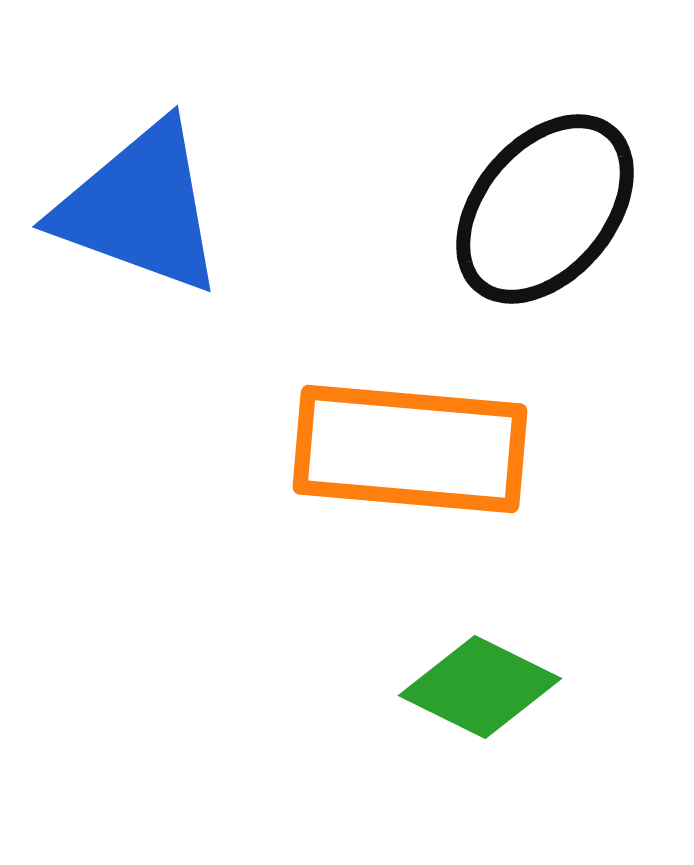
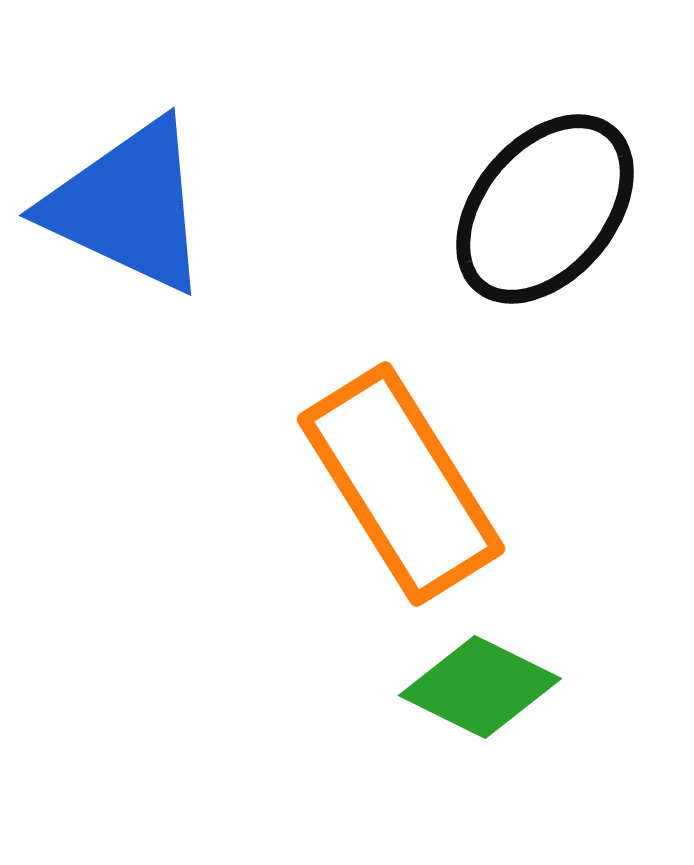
blue triangle: moved 12 px left, 2 px up; rotated 5 degrees clockwise
orange rectangle: moved 9 px left, 35 px down; rotated 53 degrees clockwise
